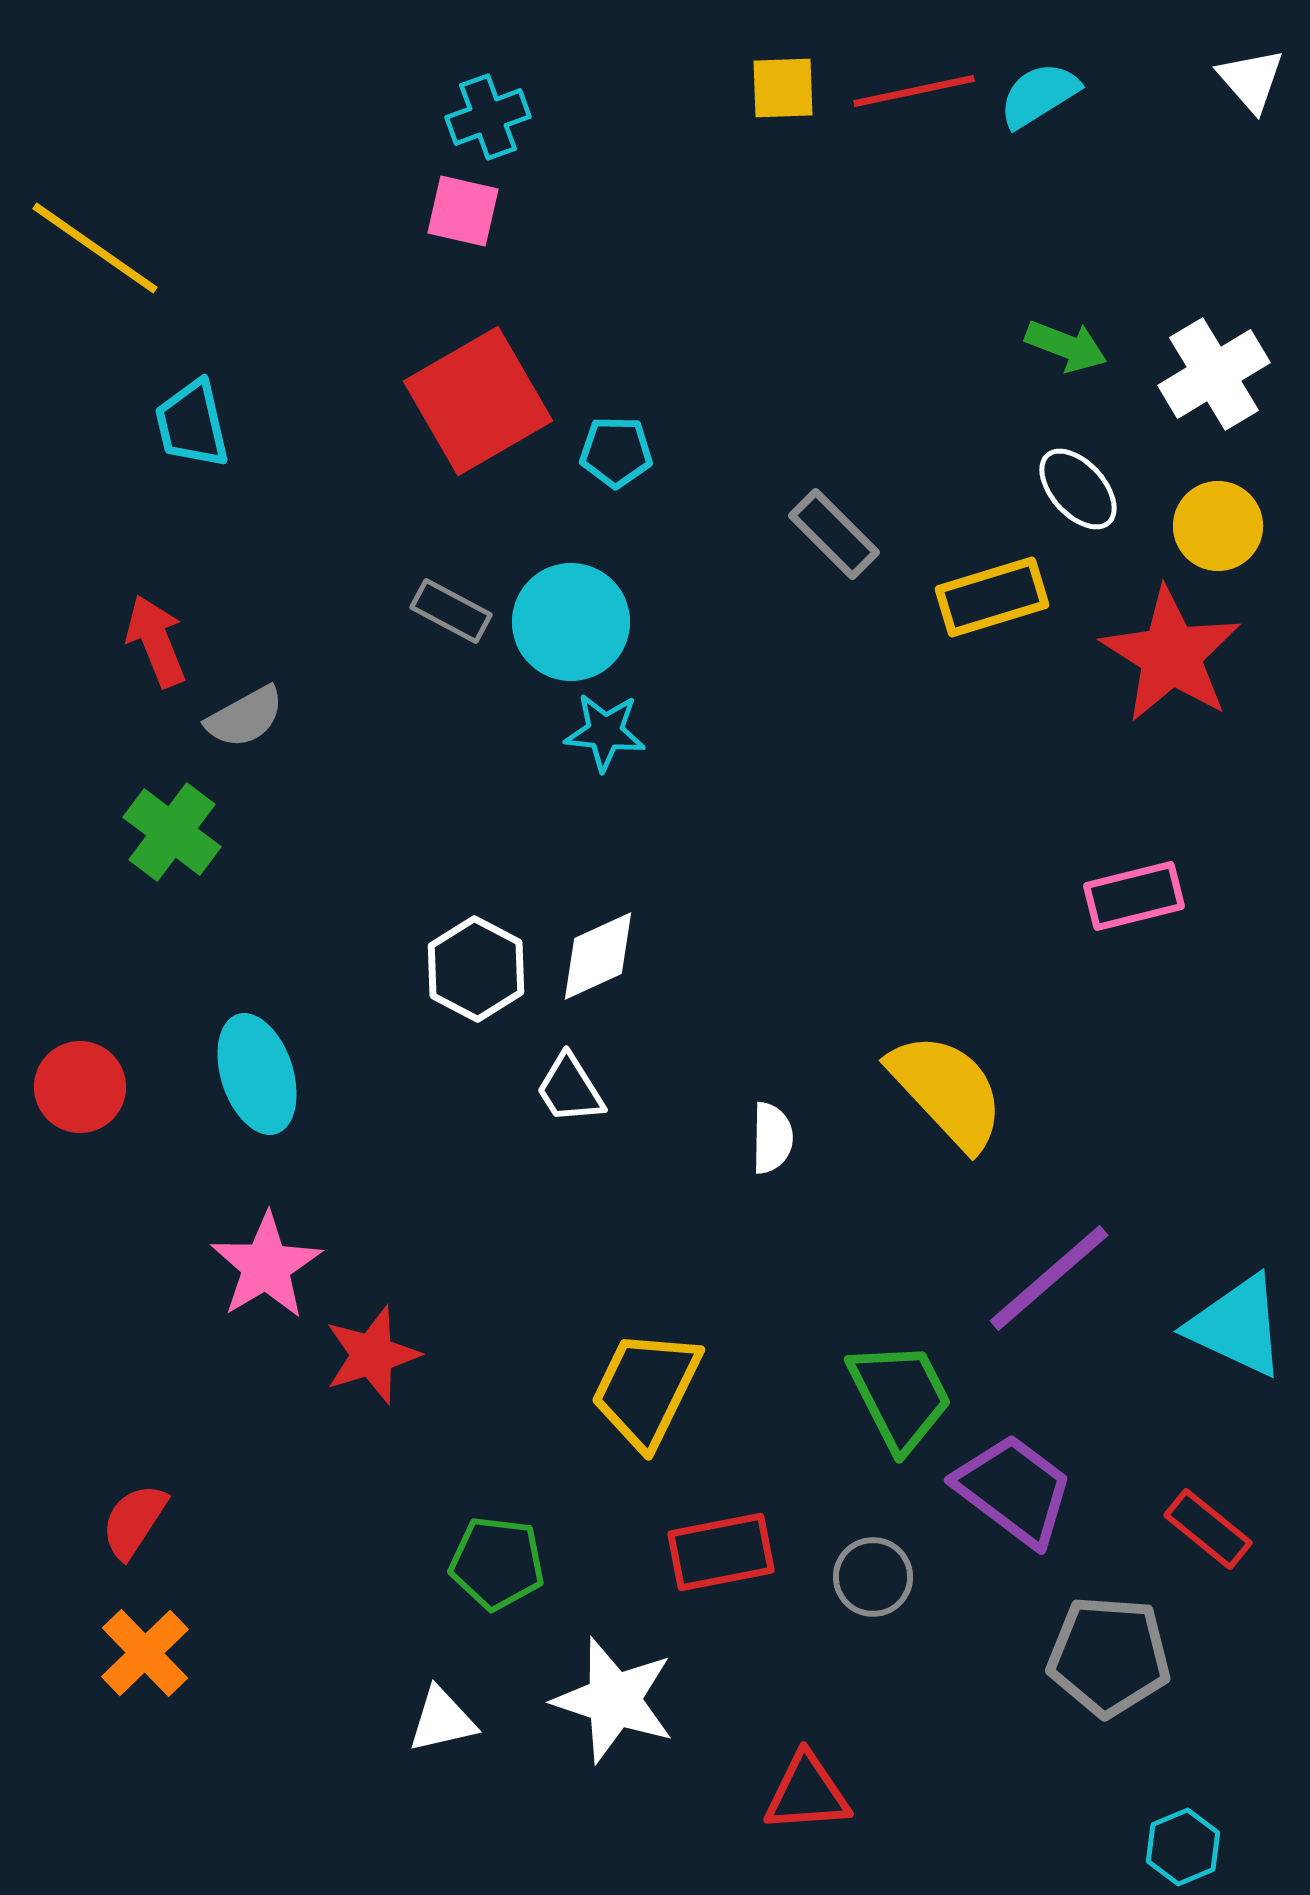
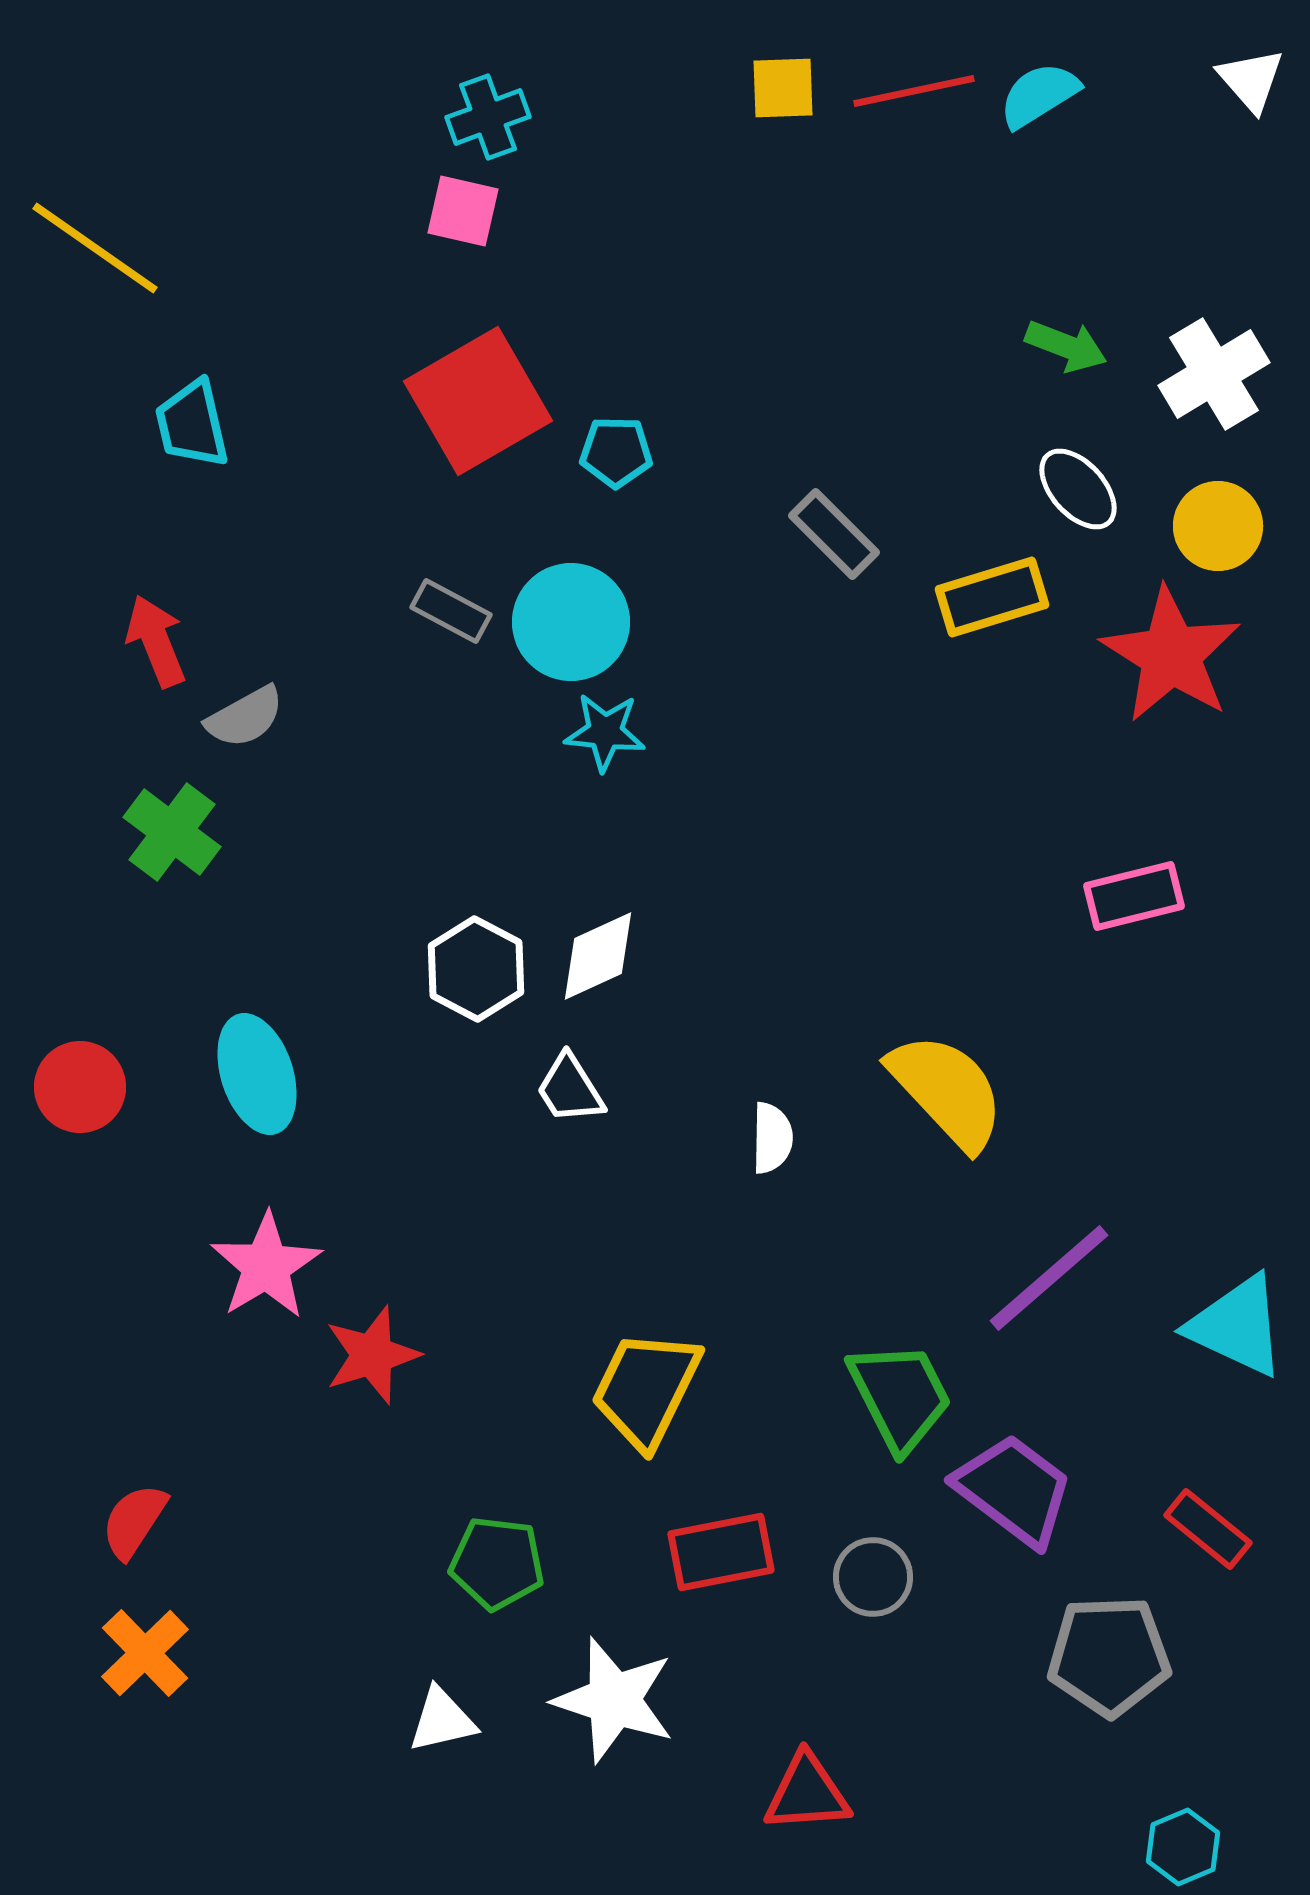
gray pentagon at (1109, 1656): rotated 6 degrees counterclockwise
